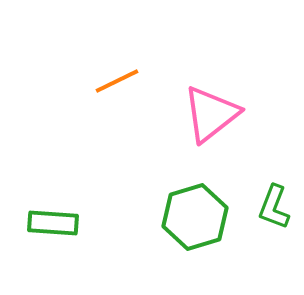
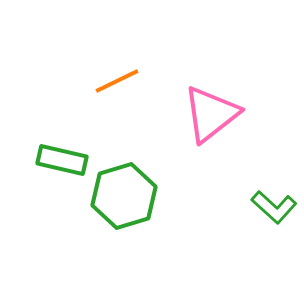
green L-shape: rotated 69 degrees counterclockwise
green hexagon: moved 71 px left, 21 px up
green rectangle: moved 9 px right, 63 px up; rotated 9 degrees clockwise
